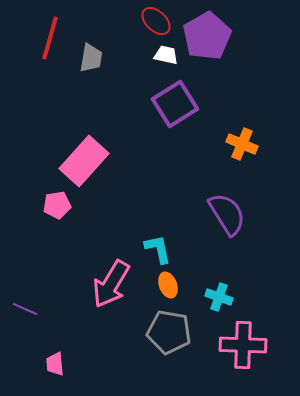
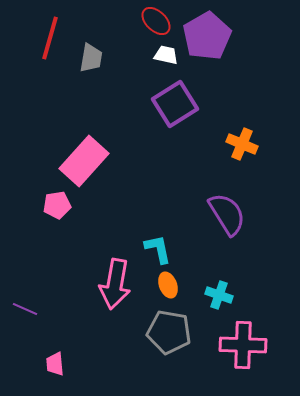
pink arrow: moved 4 px right; rotated 21 degrees counterclockwise
cyan cross: moved 2 px up
